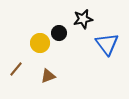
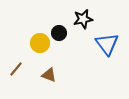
brown triangle: moved 1 px right, 1 px up; rotated 42 degrees clockwise
